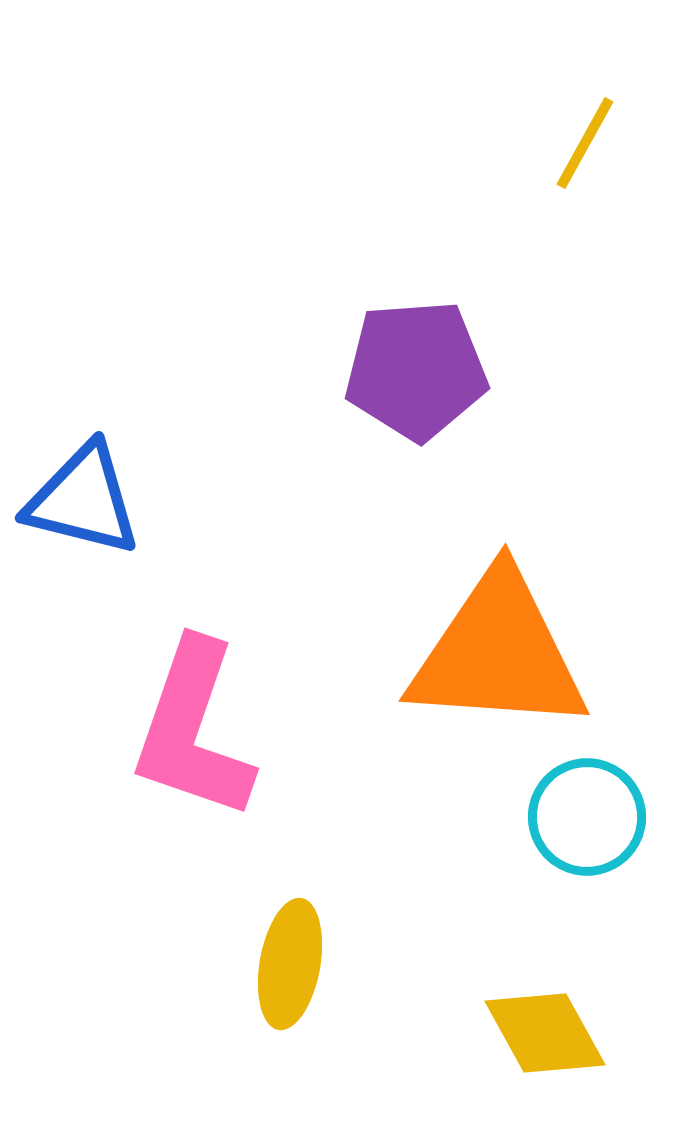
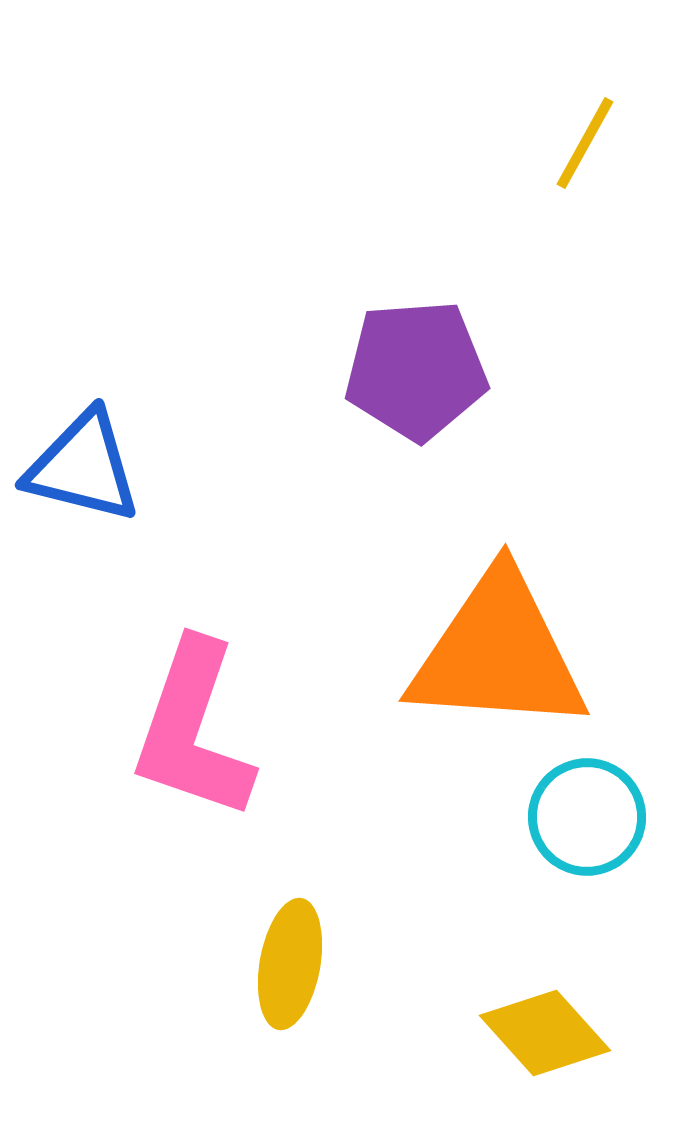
blue triangle: moved 33 px up
yellow diamond: rotated 13 degrees counterclockwise
